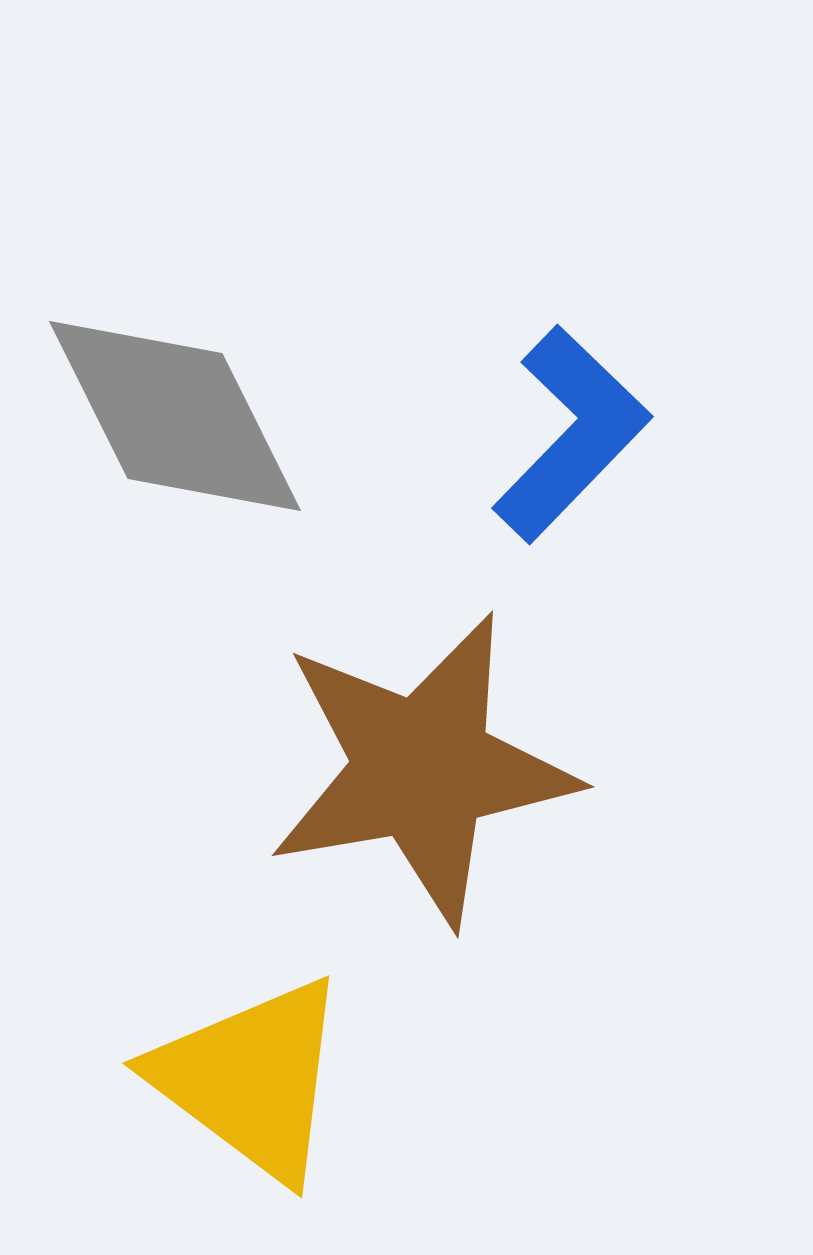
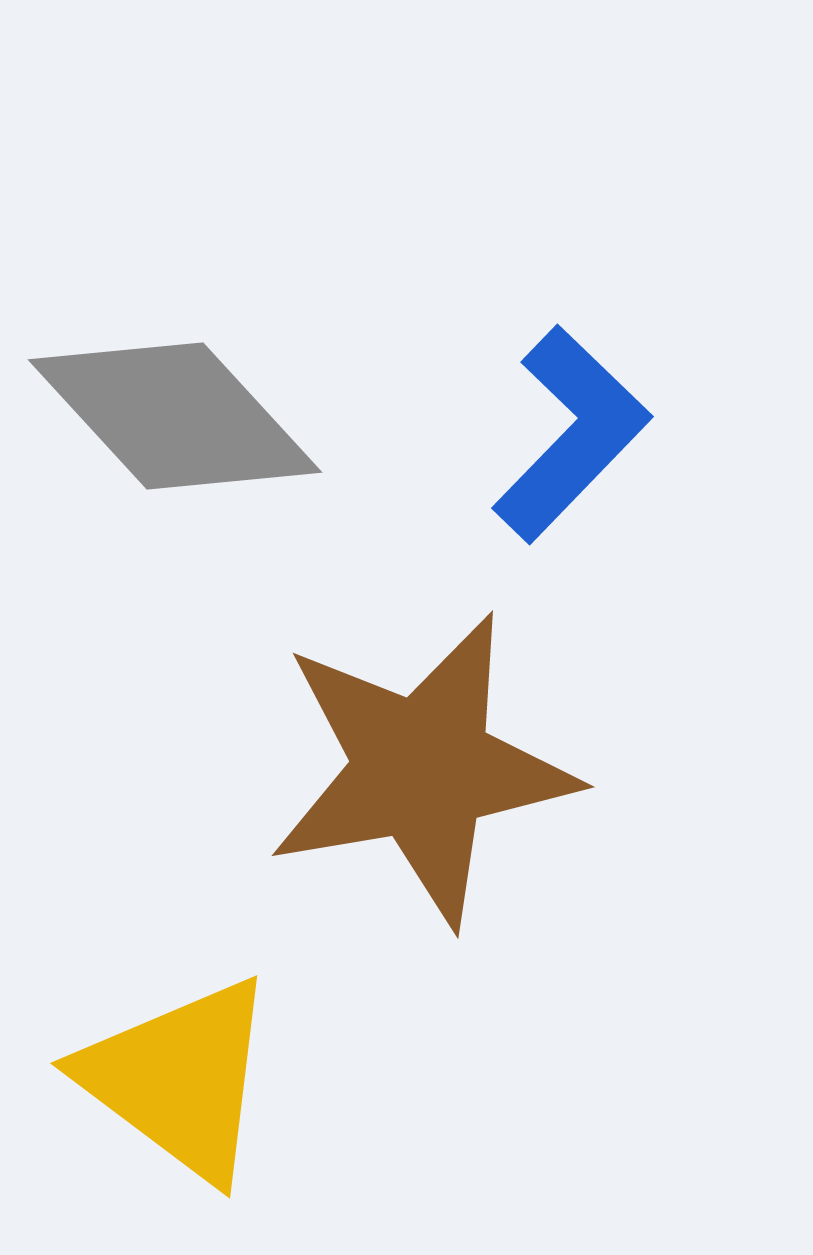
gray diamond: rotated 16 degrees counterclockwise
yellow triangle: moved 72 px left
